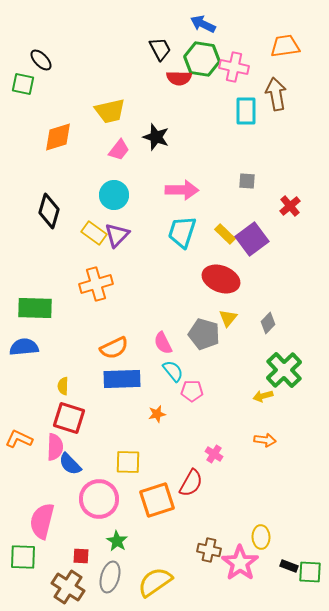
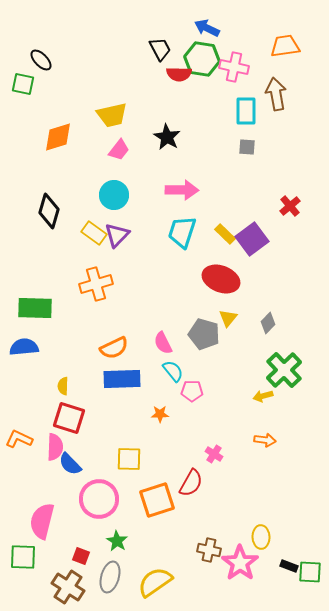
blue arrow at (203, 24): moved 4 px right, 4 px down
red semicircle at (179, 78): moved 4 px up
yellow trapezoid at (110, 111): moved 2 px right, 4 px down
black star at (156, 137): moved 11 px right; rotated 12 degrees clockwise
gray square at (247, 181): moved 34 px up
orange star at (157, 414): moved 3 px right; rotated 12 degrees clockwise
yellow square at (128, 462): moved 1 px right, 3 px up
red square at (81, 556): rotated 18 degrees clockwise
